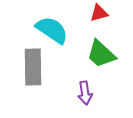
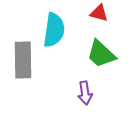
red triangle: rotated 30 degrees clockwise
cyan semicircle: moved 2 px right; rotated 64 degrees clockwise
gray rectangle: moved 10 px left, 7 px up
